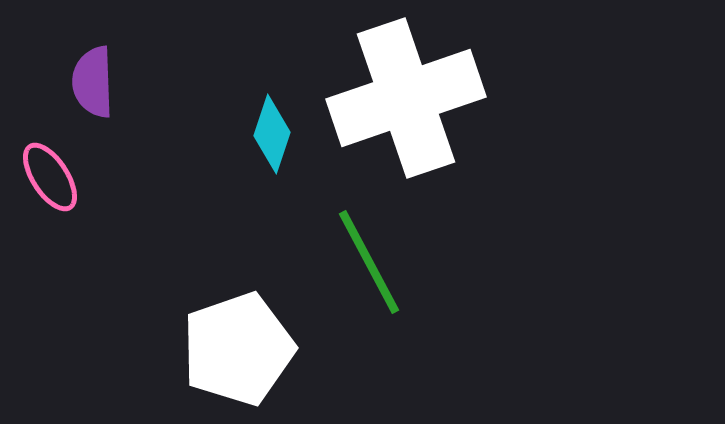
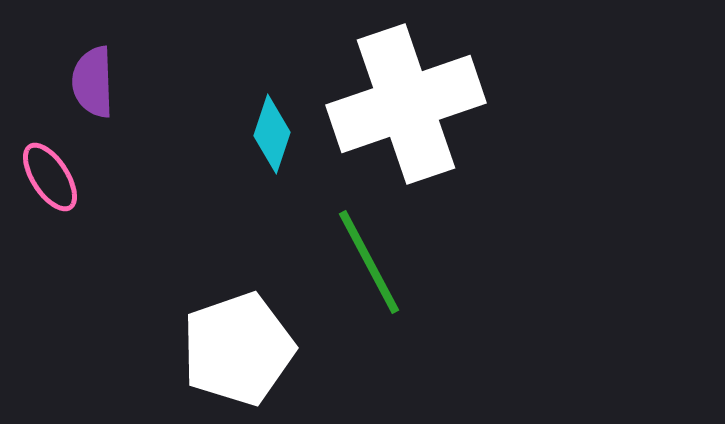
white cross: moved 6 px down
